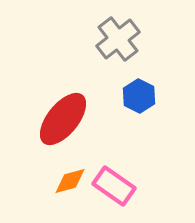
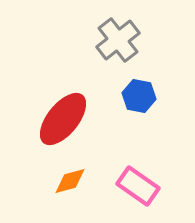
gray cross: moved 1 px down
blue hexagon: rotated 16 degrees counterclockwise
pink rectangle: moved 24 px right
